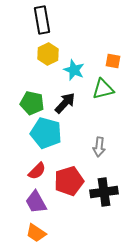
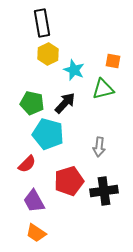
black rectangle: moved 3 px down
cyan pentagon: moved 2 px right, 1 px down
red semicircle: moved 10 px left, 7 px up
black cross: moved 1 px up
purple trapezoid: moved 2 px left, 1 px up
